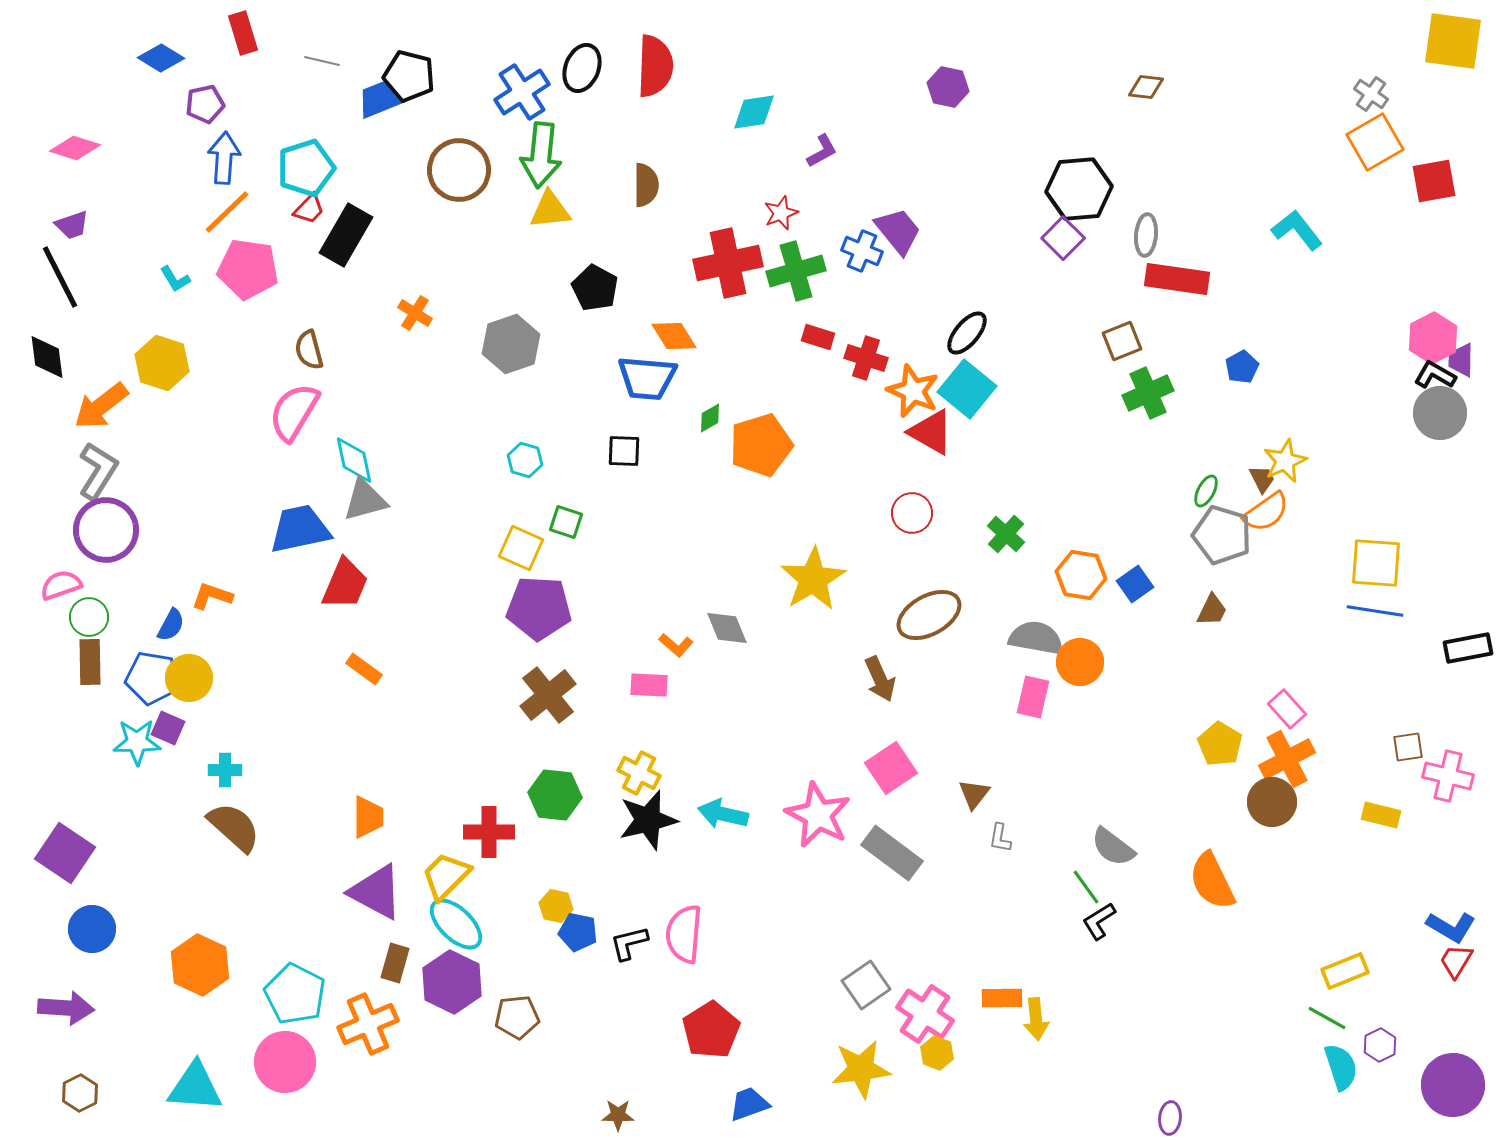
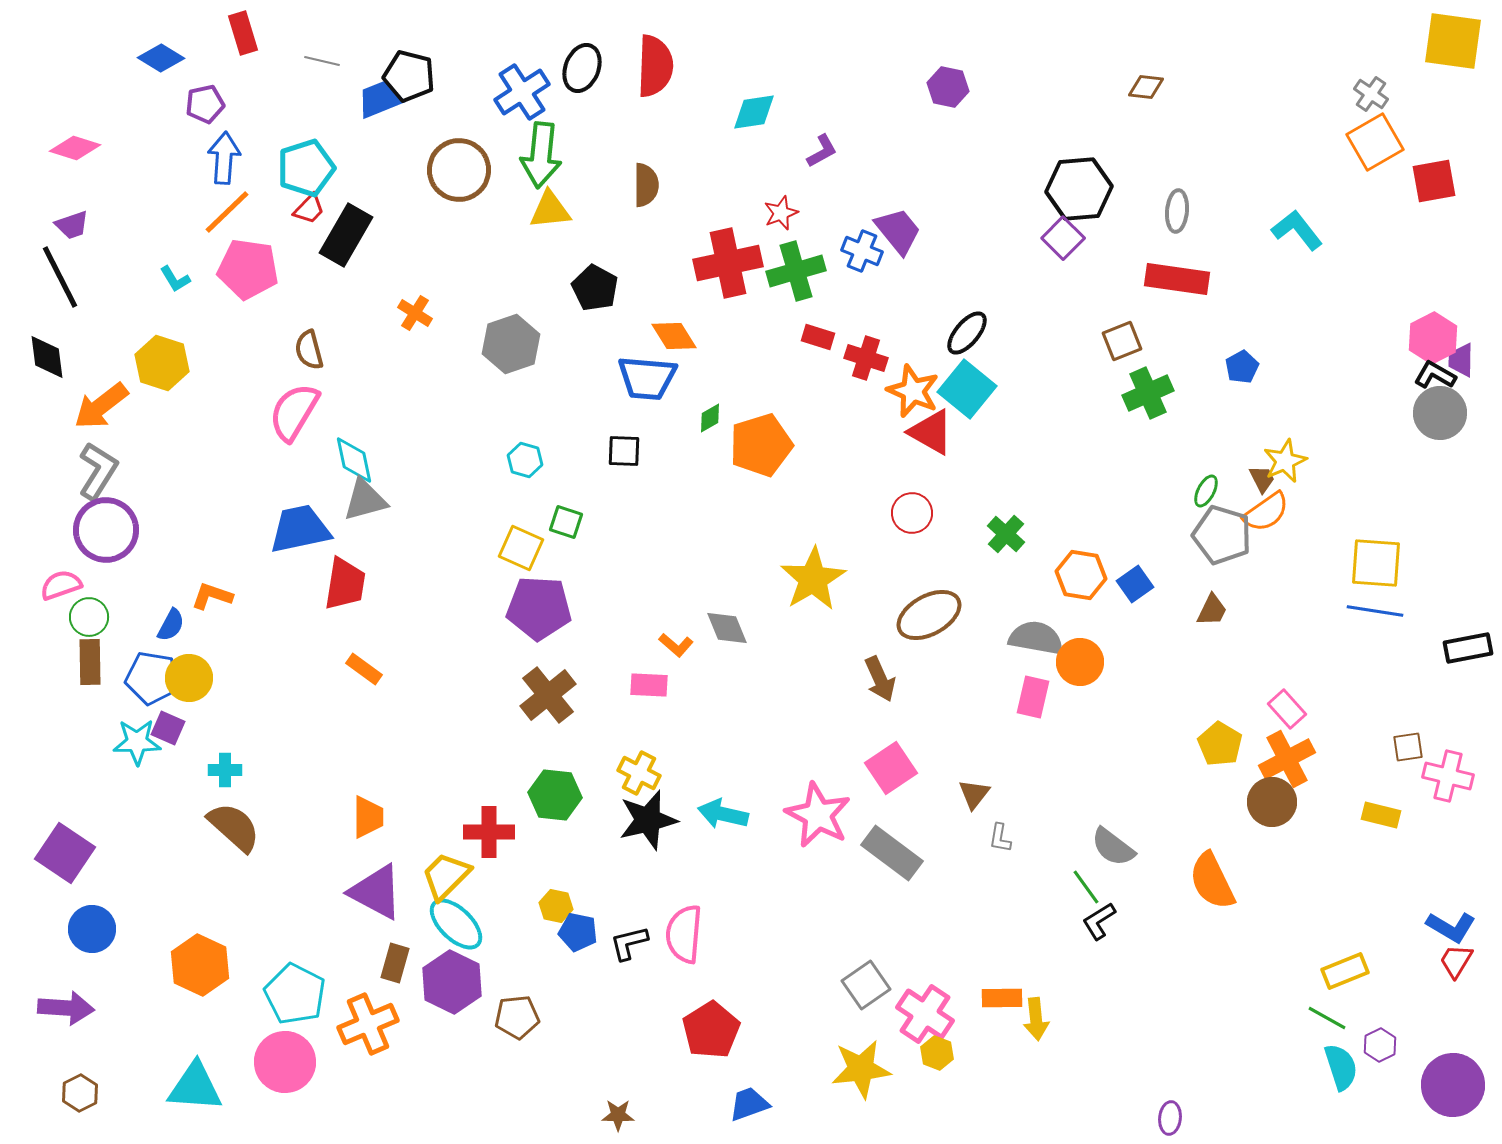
gray ellipse at (1146, 235): moved 31 px right, 24 px up
red trapezoid at (345, 584): rotated 14 degrees counterclockwise
